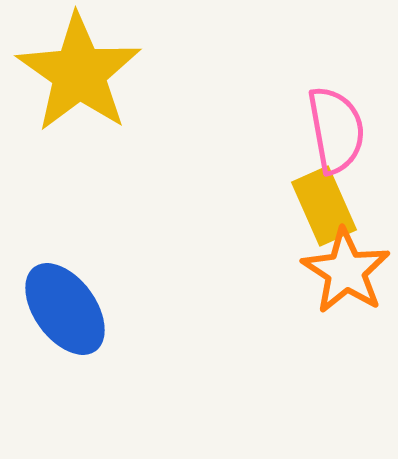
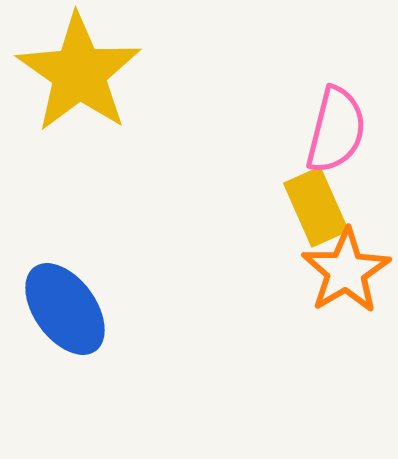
pink semicircle: rotated 24 degrees clockwise
yellow rectangle: moved 8 px left, 1 px down
orange star: rotated 8 degrees clockwise
